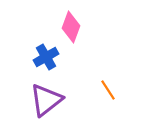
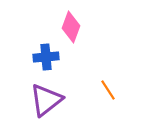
blue cross: rotated 25 degrees clockwise
